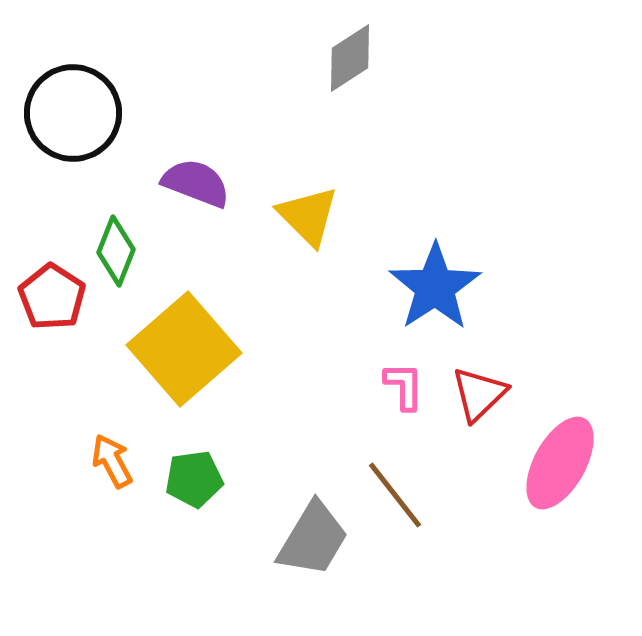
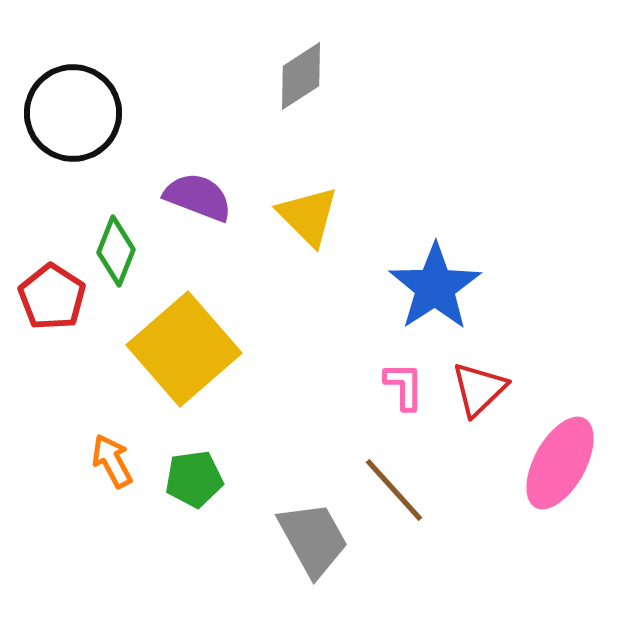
gray diamond: moved 49 px left, 18 px down
purple semicircle: moved 2 px right, 14 px down
red triangle: moved 5 px up
brown line: moved 1 px left, 5 px up; rotated 4 degrees counterclockwise
gray trapezoid: rotated 60 degrees counterclockwise
